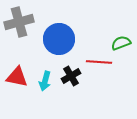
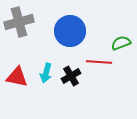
blue circle: moved 11 px right, 8 px up
cyan arrow: moved 1 px right, 8 px up
